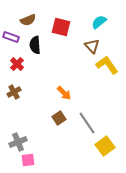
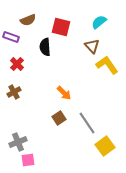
black semicircle: moved 10 px right, 2 px down
